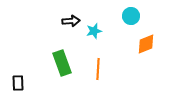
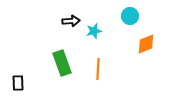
cyan circle: moved 1 px left
